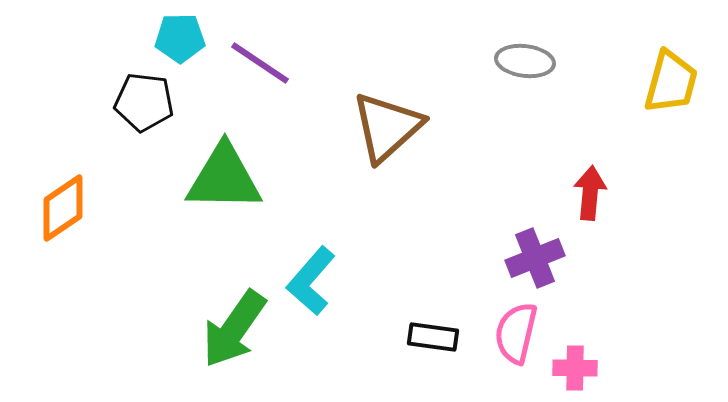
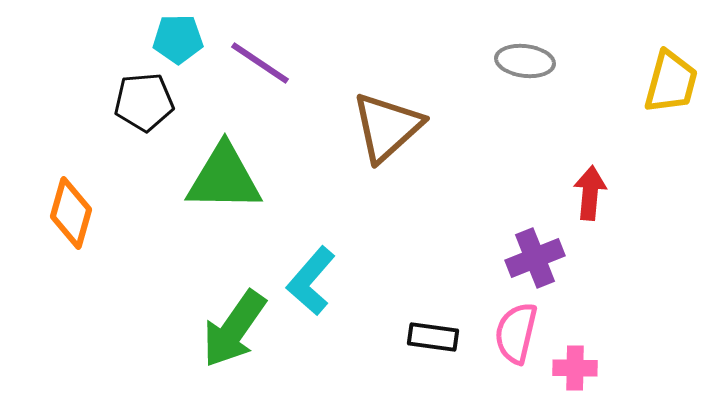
cyan pentagon: moved 2 px left, 1 px down
black pentagon: rotated 12 degrees counterclockwise
orange diamond: moved 8 px right, 5 px down; rotated 40 degrees counterclockwise
